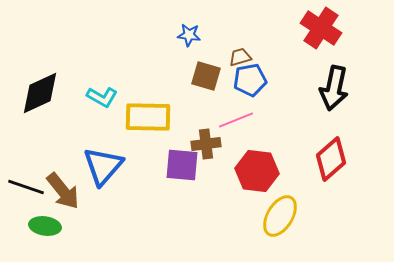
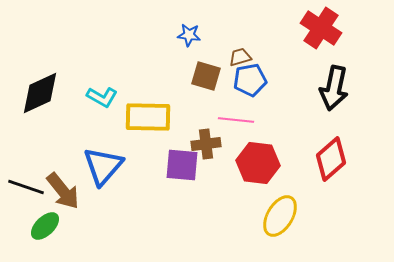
pink line: rotated 28 degrees clockwise
red hexagon: moved 1 px right, 8 px up
green ellipse: rotated 52 degrees counterclockwise
